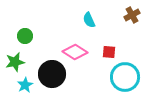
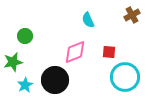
cyan semicircle: moved 1 px left
pink diamond: rotated 55 degrees counterclockwise
green star: moved 2 px left
black circle: moved 3 px right, 6 px down
